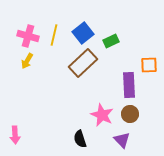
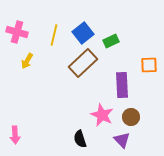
pink cross: moved 11 px left, 4 px up
purple rectangle: moved 7 px left
brown circle: moved 1 px right, 3 px down
